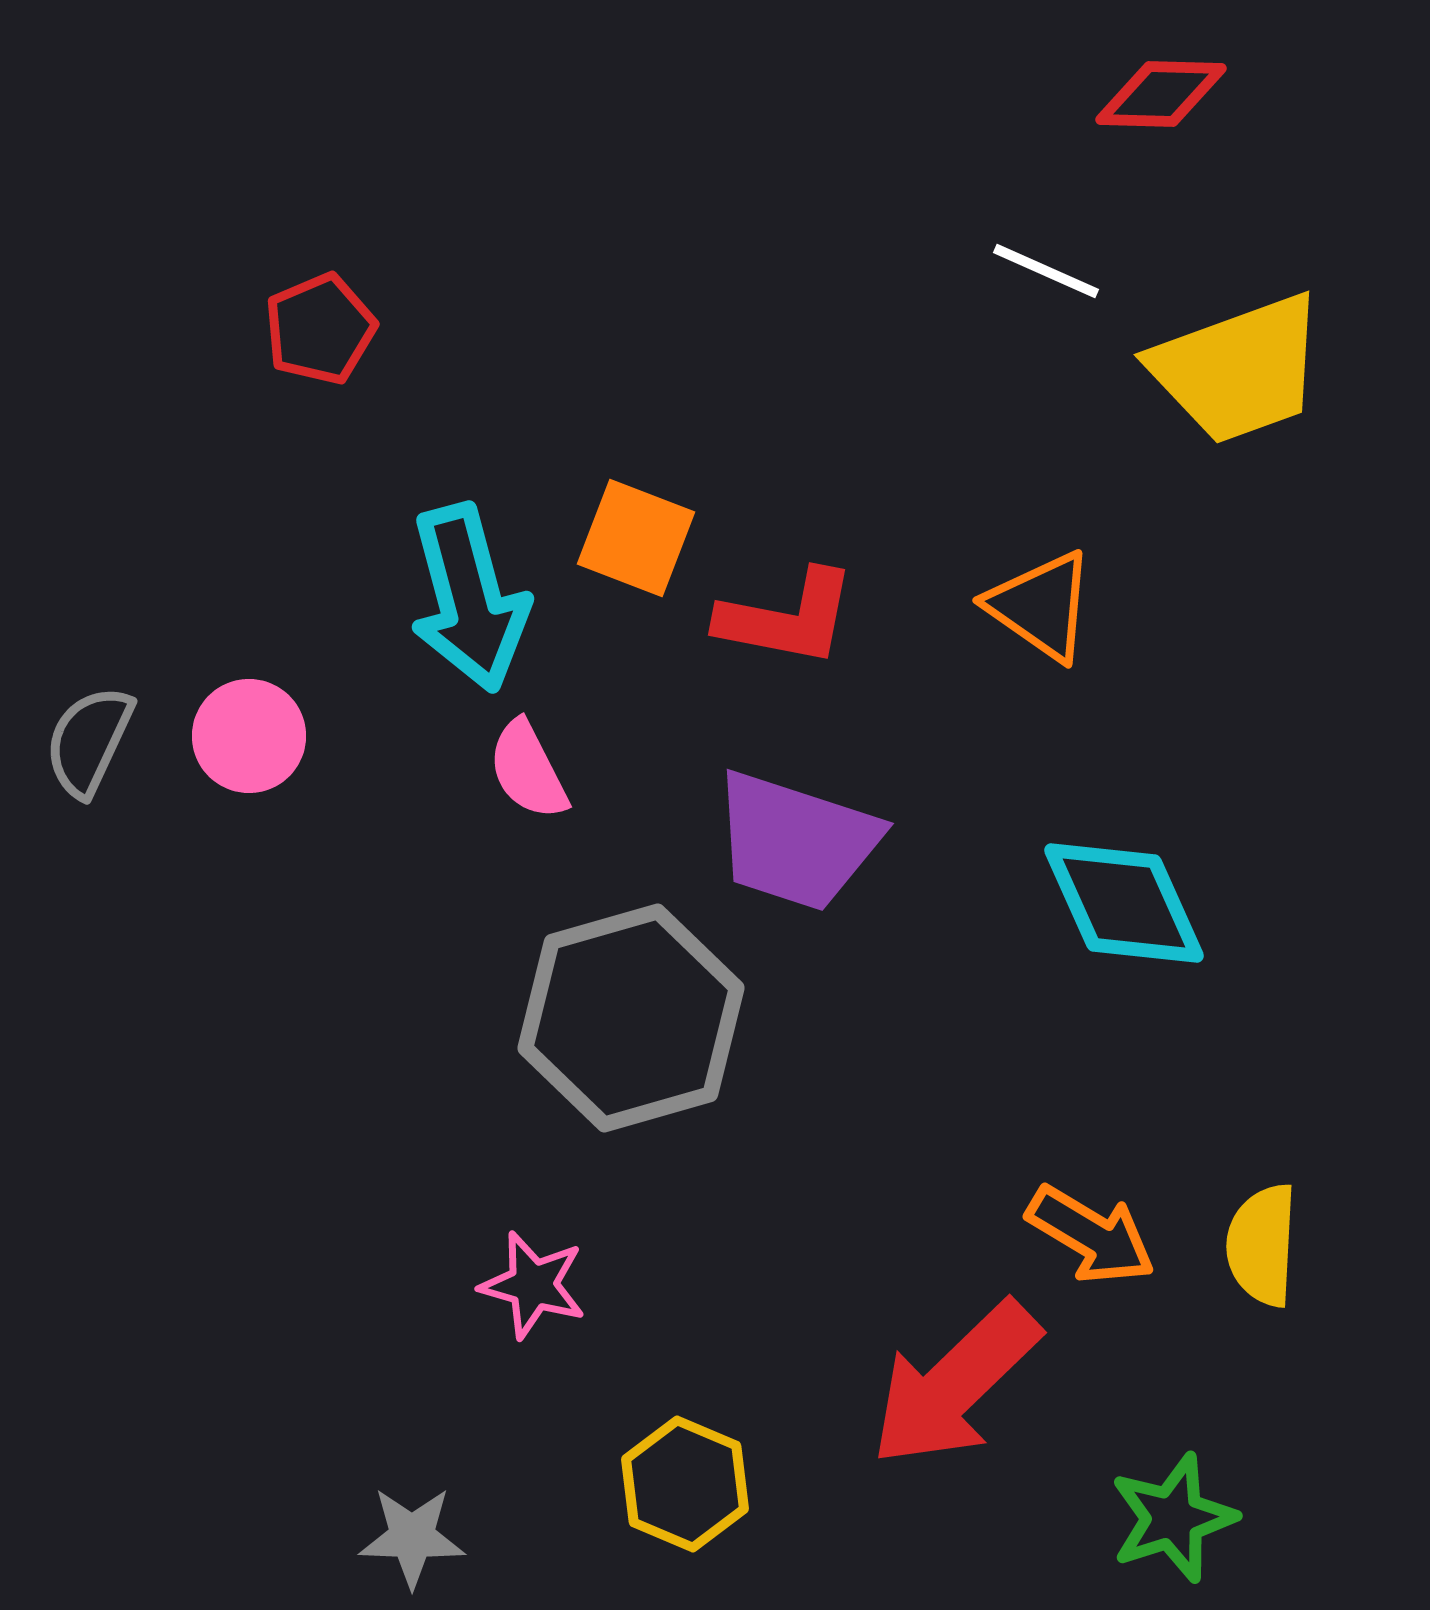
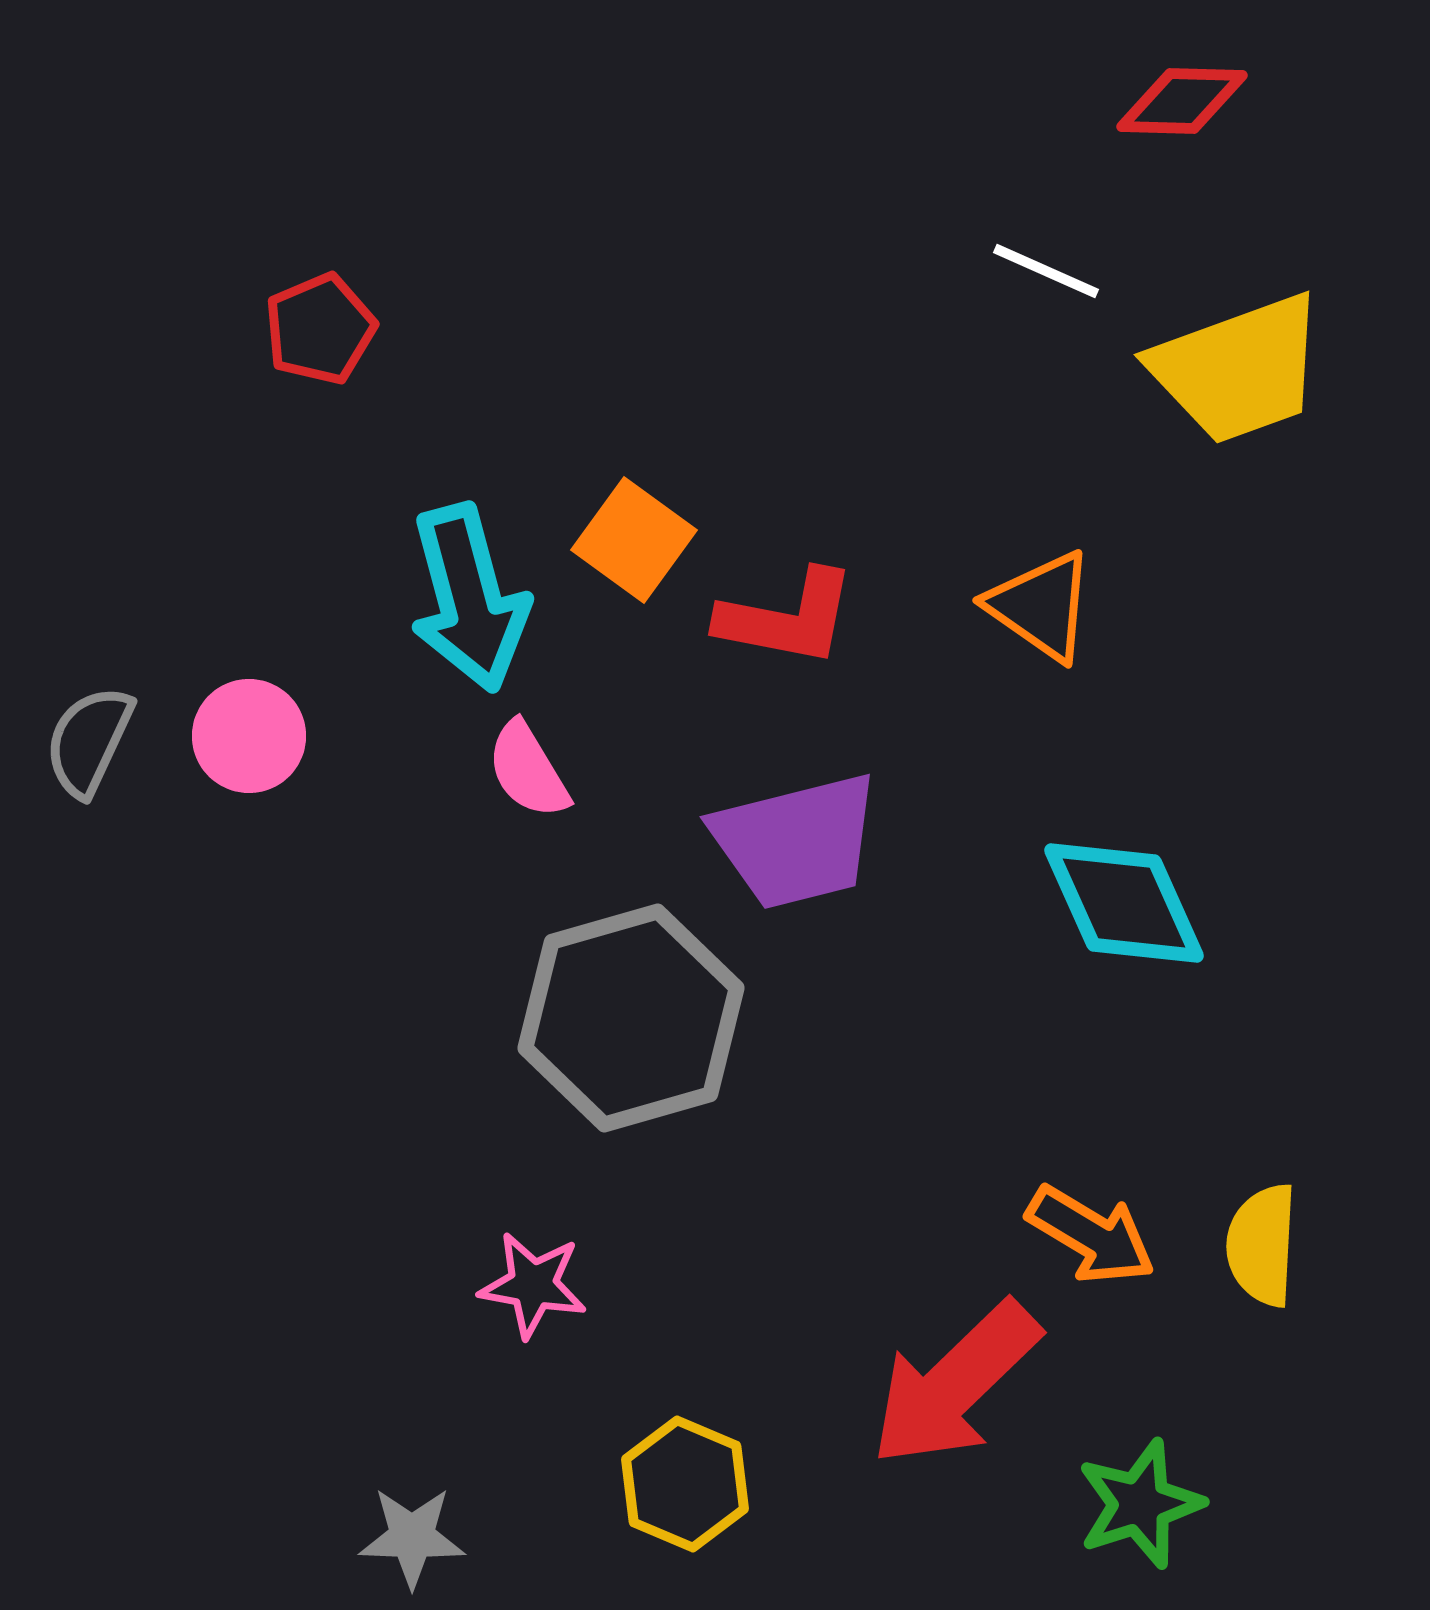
red diamond: moved 21 px right, 7 px down
orange square: moved 2 px left, 2 px down; rotated 15 degrees clockwise
pink semicircle: rotated 4 degrees counterclockwise
purple trapezoid: rotated 32 degrees counterclockwise
pink star: rotated 6 degrees counterclockwise
green star: moved 33 px left, 14 px up
